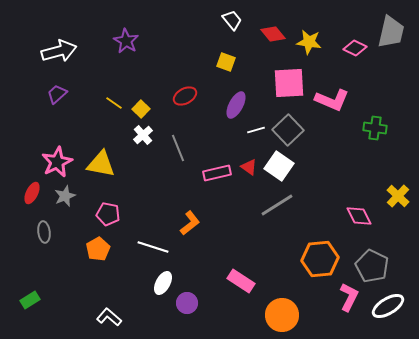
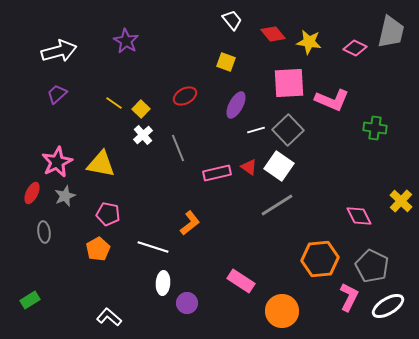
yellow cross at (398, 196): moved 3 px right, 5 px down
white ellipse at (163, 283): rotated 25 degrees counterclockwise
orange circle at (282, 315): moved 4 px up
